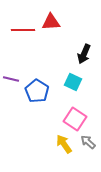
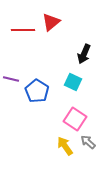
red triangle: rotated 36 degrees counterclockwise
yellow arrow: moved 1 px right, 2 px down
